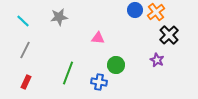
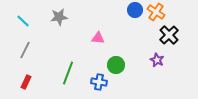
orange cross: rotated 18 degrees counterclockwise
